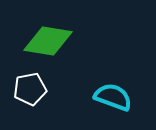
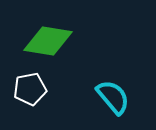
cyan semicircle: rotated 30 degrees clockwise
